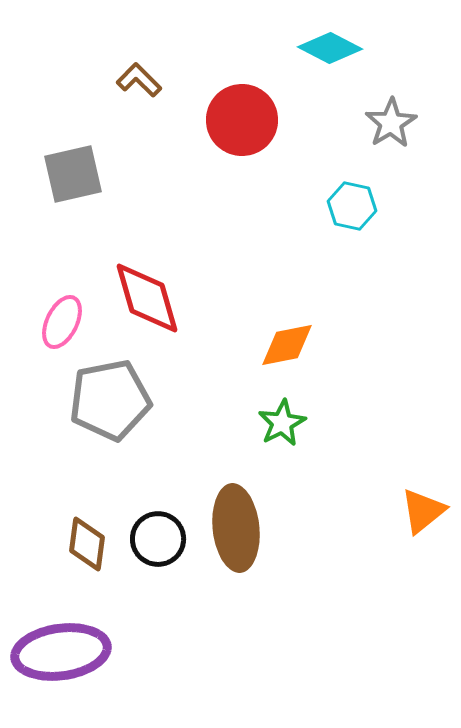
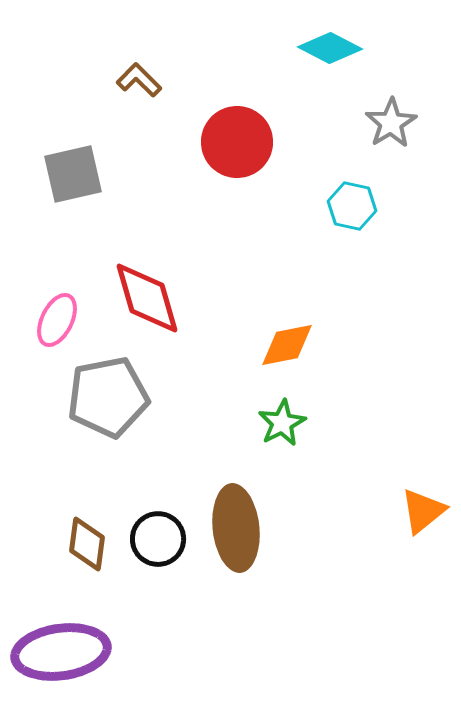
red circle: moved 5 px left, 22 px down
pink ellipse: moved 5 px left, 2 px up
gray pentagon: moved 2 px left, 3 px up
